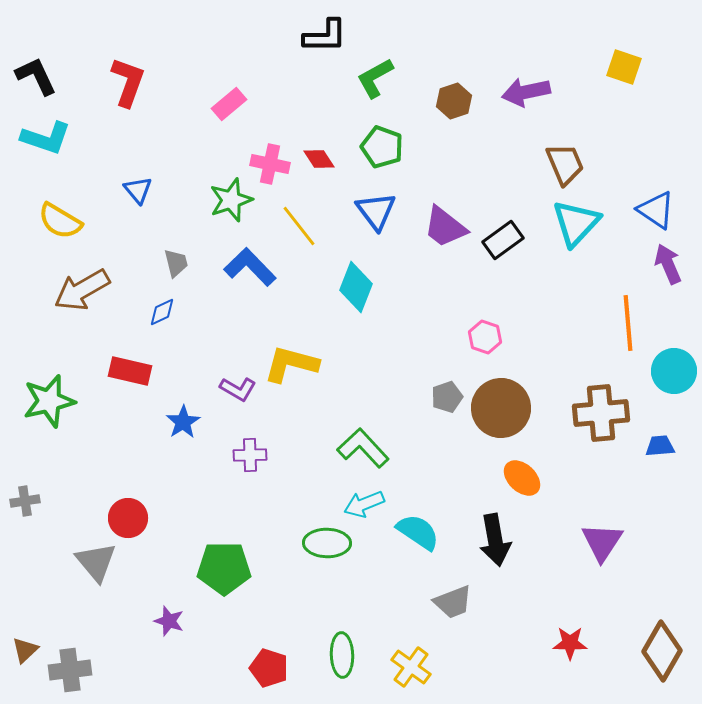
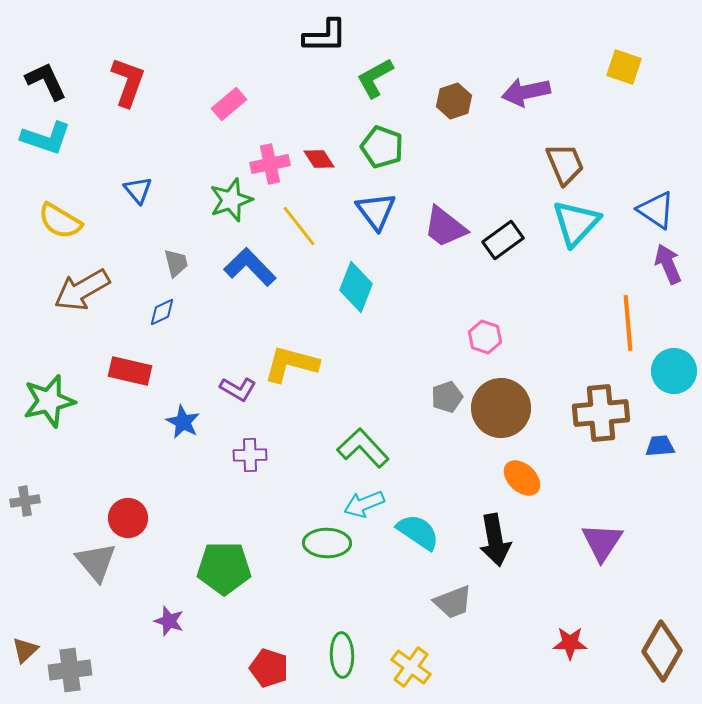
black L-shape at (36, 76): moved 10 px right, 5 px down
pink cross at (270, 164): rotated 24 degrees counterclockwise
blue star at (183, 422): rotated 12 degrees counterclockwise
